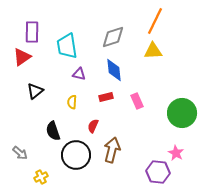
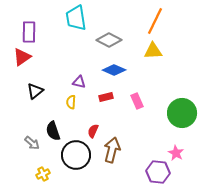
purple rectangle: moved 3 px left
gray diamond: moved 4 px left, 3 px down; rotated 45 degrees clockwise
cyan trapezoid: moved 9 px right, 28 px up
blue diamond: rotated 60 degrees counterclockwise
purple triangle: moved 8 px down
yellow semicircle: moved 1 px left
red semicircle: moved 5 px down
gray arrow: moved 12 px right, 10 px up
yellow cross: moved 2 px right, 3 px up
